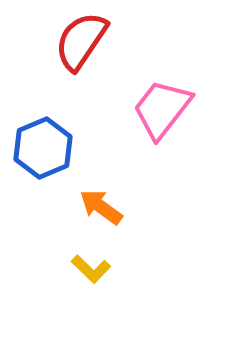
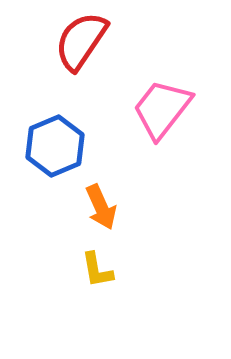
blue hexagon: moved 12 px right, 2 px up
orange arrow: rotated 150 degrees counterclockwise
yellow L-shape: moved 6 px right, 1 px down; rotated 36 degrees clockwise
